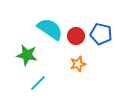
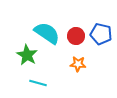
cyan semicircle: moved 3 px left, 4 px down
green star: rotated 20 degrees clockwise
orange star: rotated 21 degrees clockwise
cyan line: rotated 60 degrees clockwise
